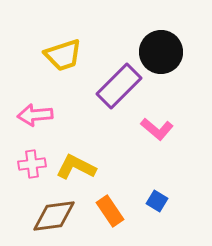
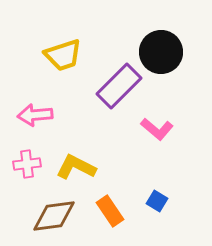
pink cross: moved 5 px left
